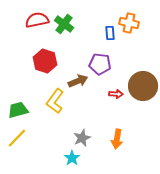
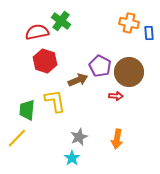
red semicircle: moved 12 px down
green cross: moved 3 px left, 3 px up
blue rectangle: moved 39 px right
purple pentagon: moved 2 px down; rotated 20 degrees clockwise
brown arrow: moved 1 px up
brown circle: moved 14 px left, 14 px up
red arrow: moved 2 px down
yellow L-shape: rotated 135 degrees clockwise
green trapezoid: moved 9 px right; rotated 70 degrees counterclockwise
gray star: moved 3 px left, 1 px up
